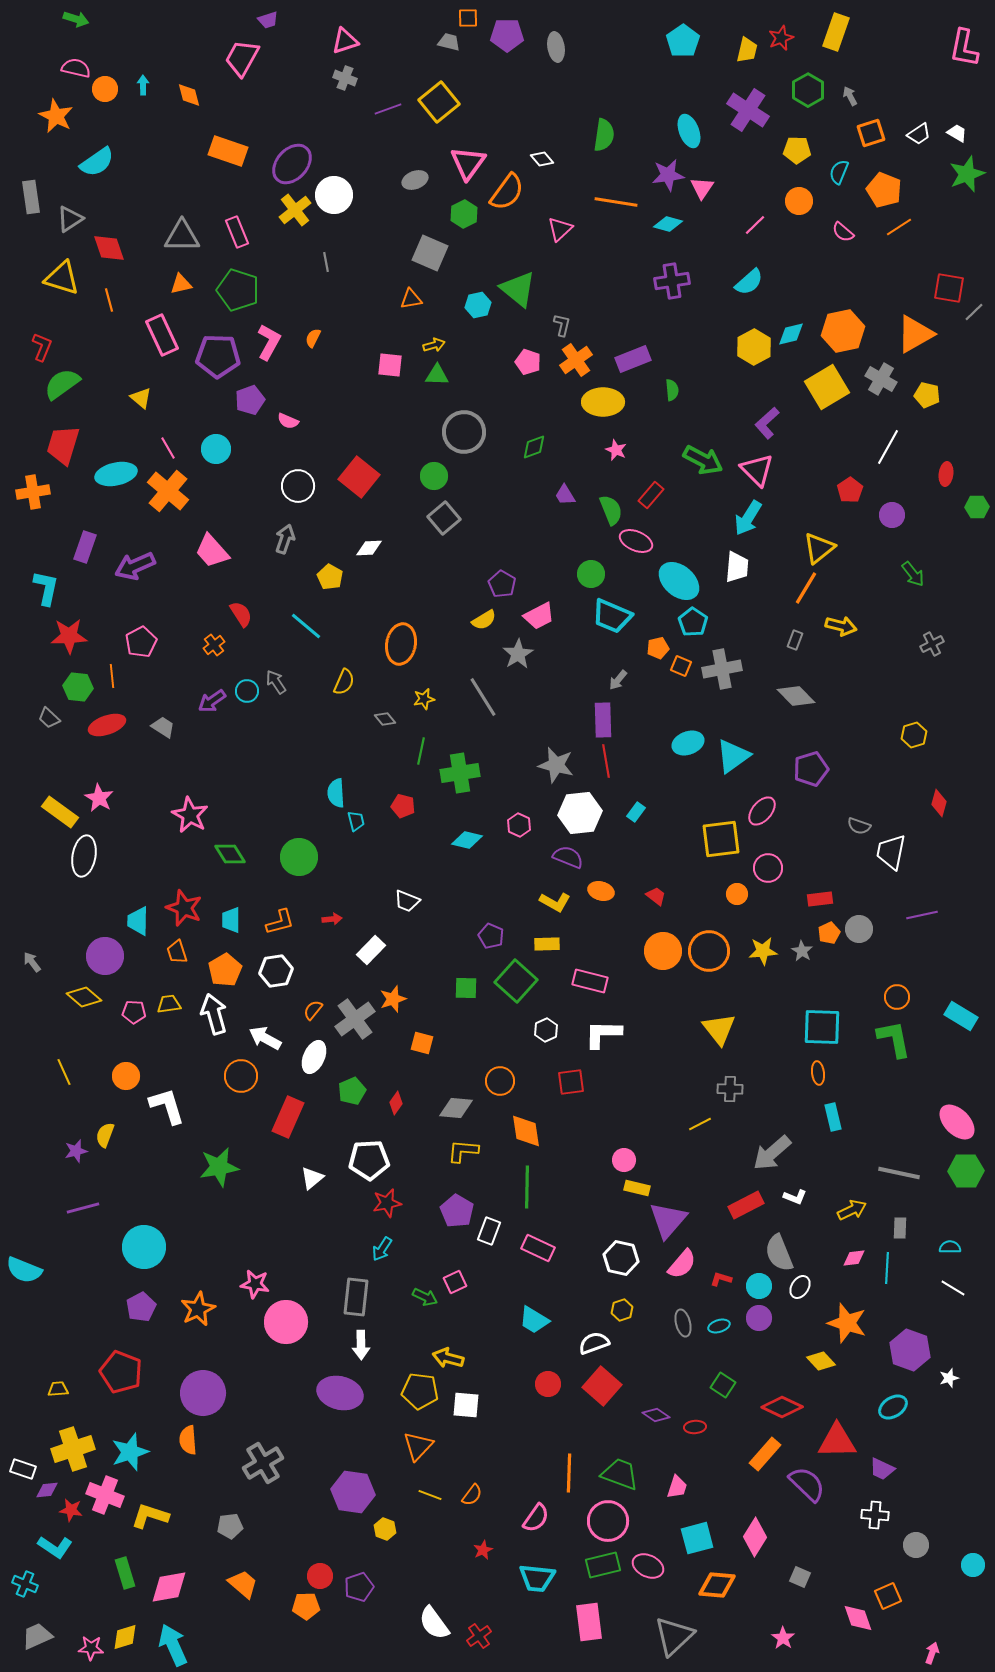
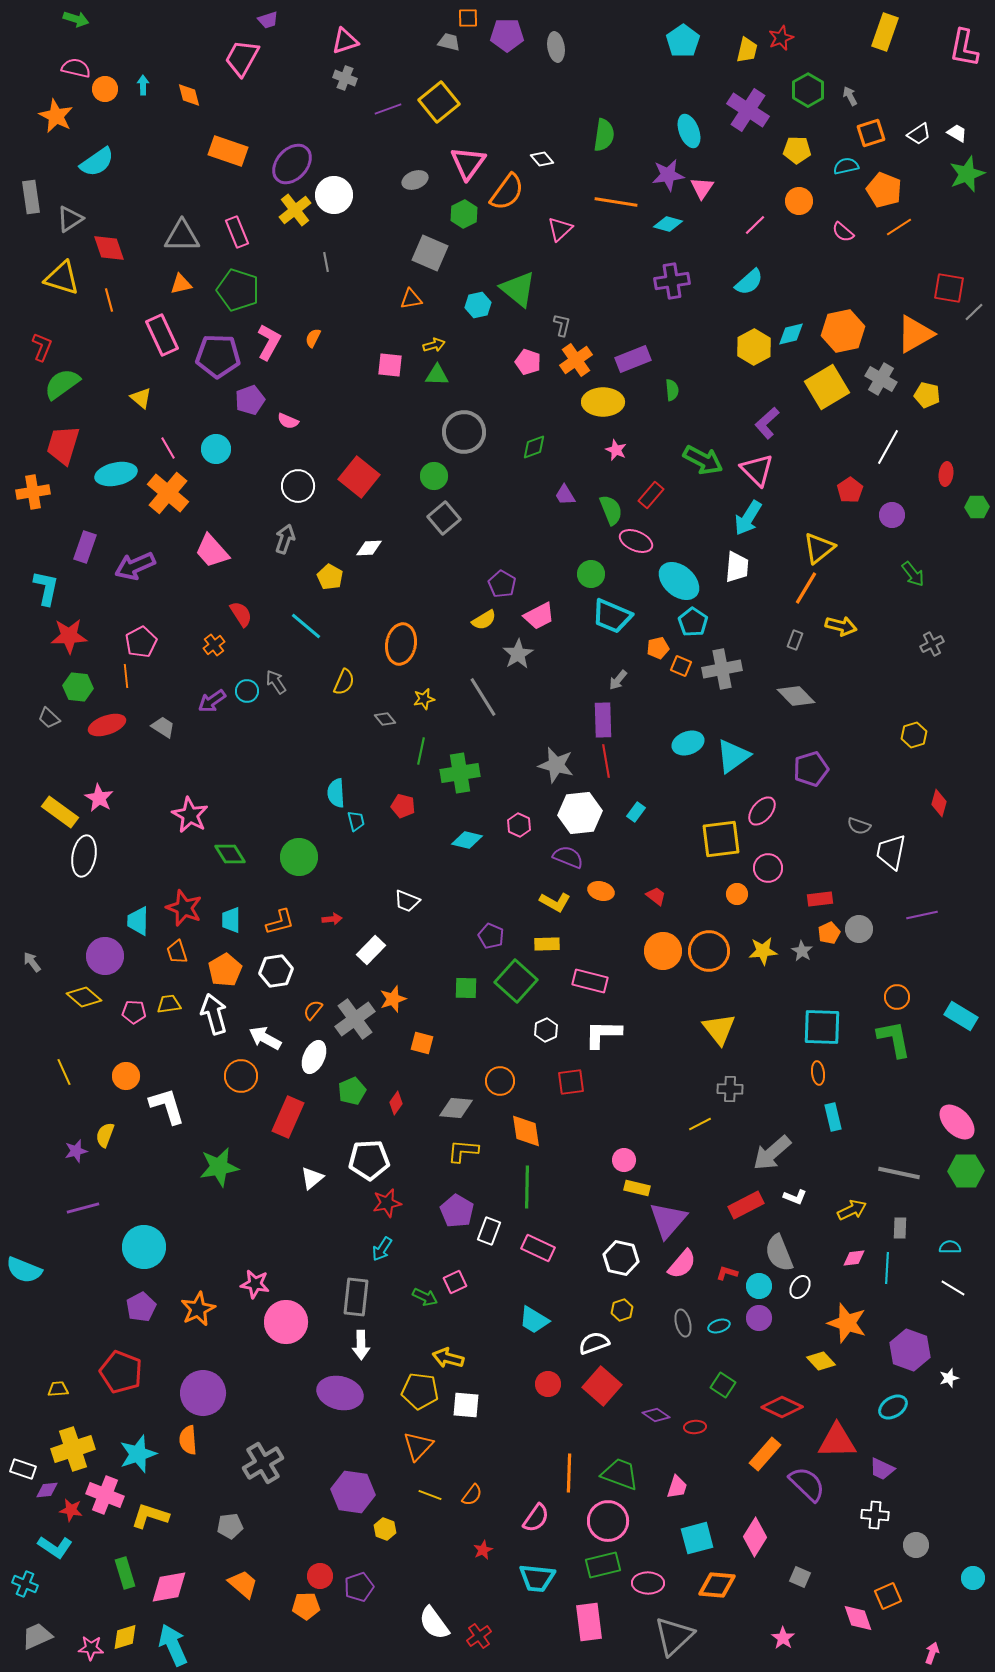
yellow rectangle at (836, 32): moved 49 px right
cyan semicircle at (839, 172): moved 7 px right, 6 px up; rotated 55 degrees clockwise
orange cross at (168, 491): moved 2 px down
orange line at (112, 676): moved 14 px right
red L-shape at (721, 1279): moved 6 px right, 6 px up
cyan star at (130, 1452): moved 8 px right, 2 px down
cyan circle at (973, 1565): moved 13 px down
pink ellipse at (648, 1566): moved 17 px down; rotated 24 degrees counterclockwise
